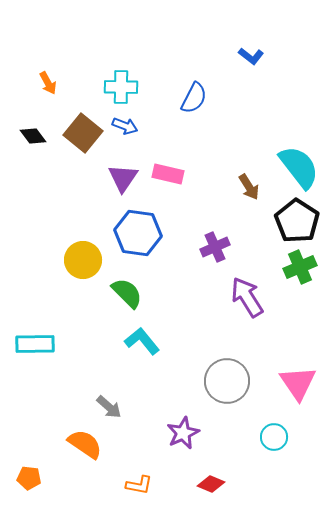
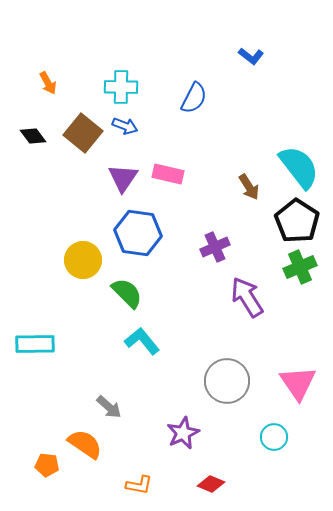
orange pentagon: moved 18 px right, 13 px up
